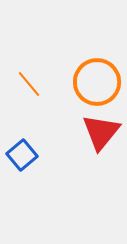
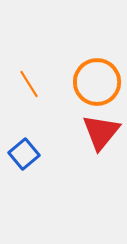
orange line: rotated 8 degrees clockwise
blue square: moved 2 px right, 1 px up
